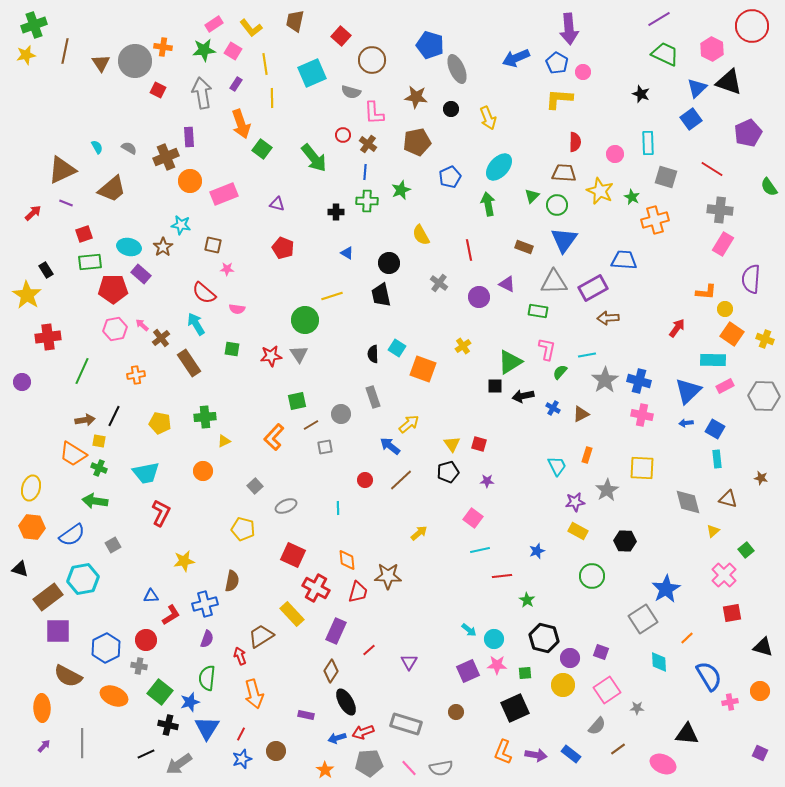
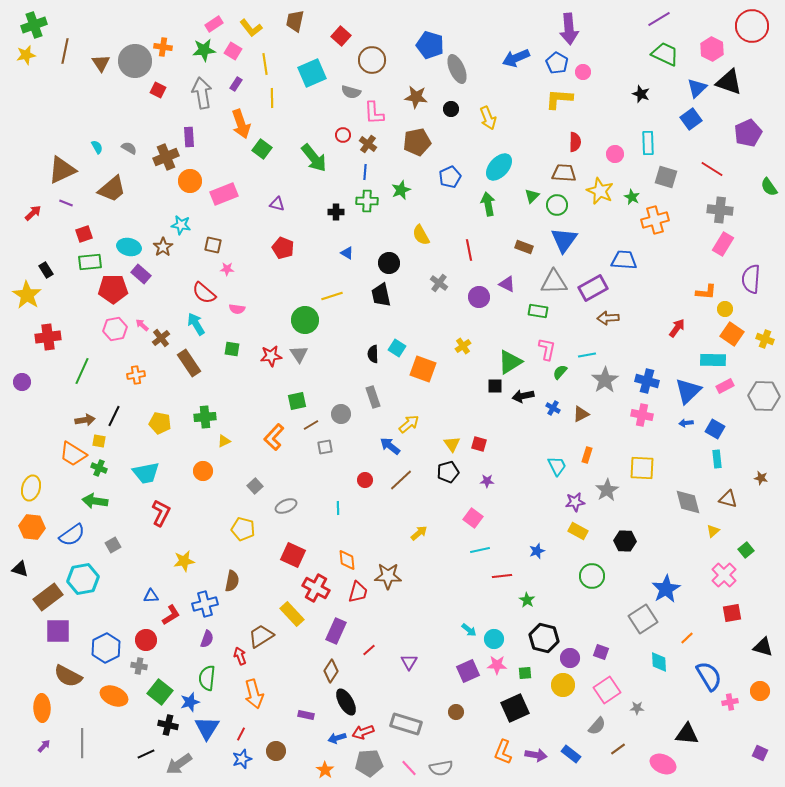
blue cross at (639, 381): moved 8 px right
